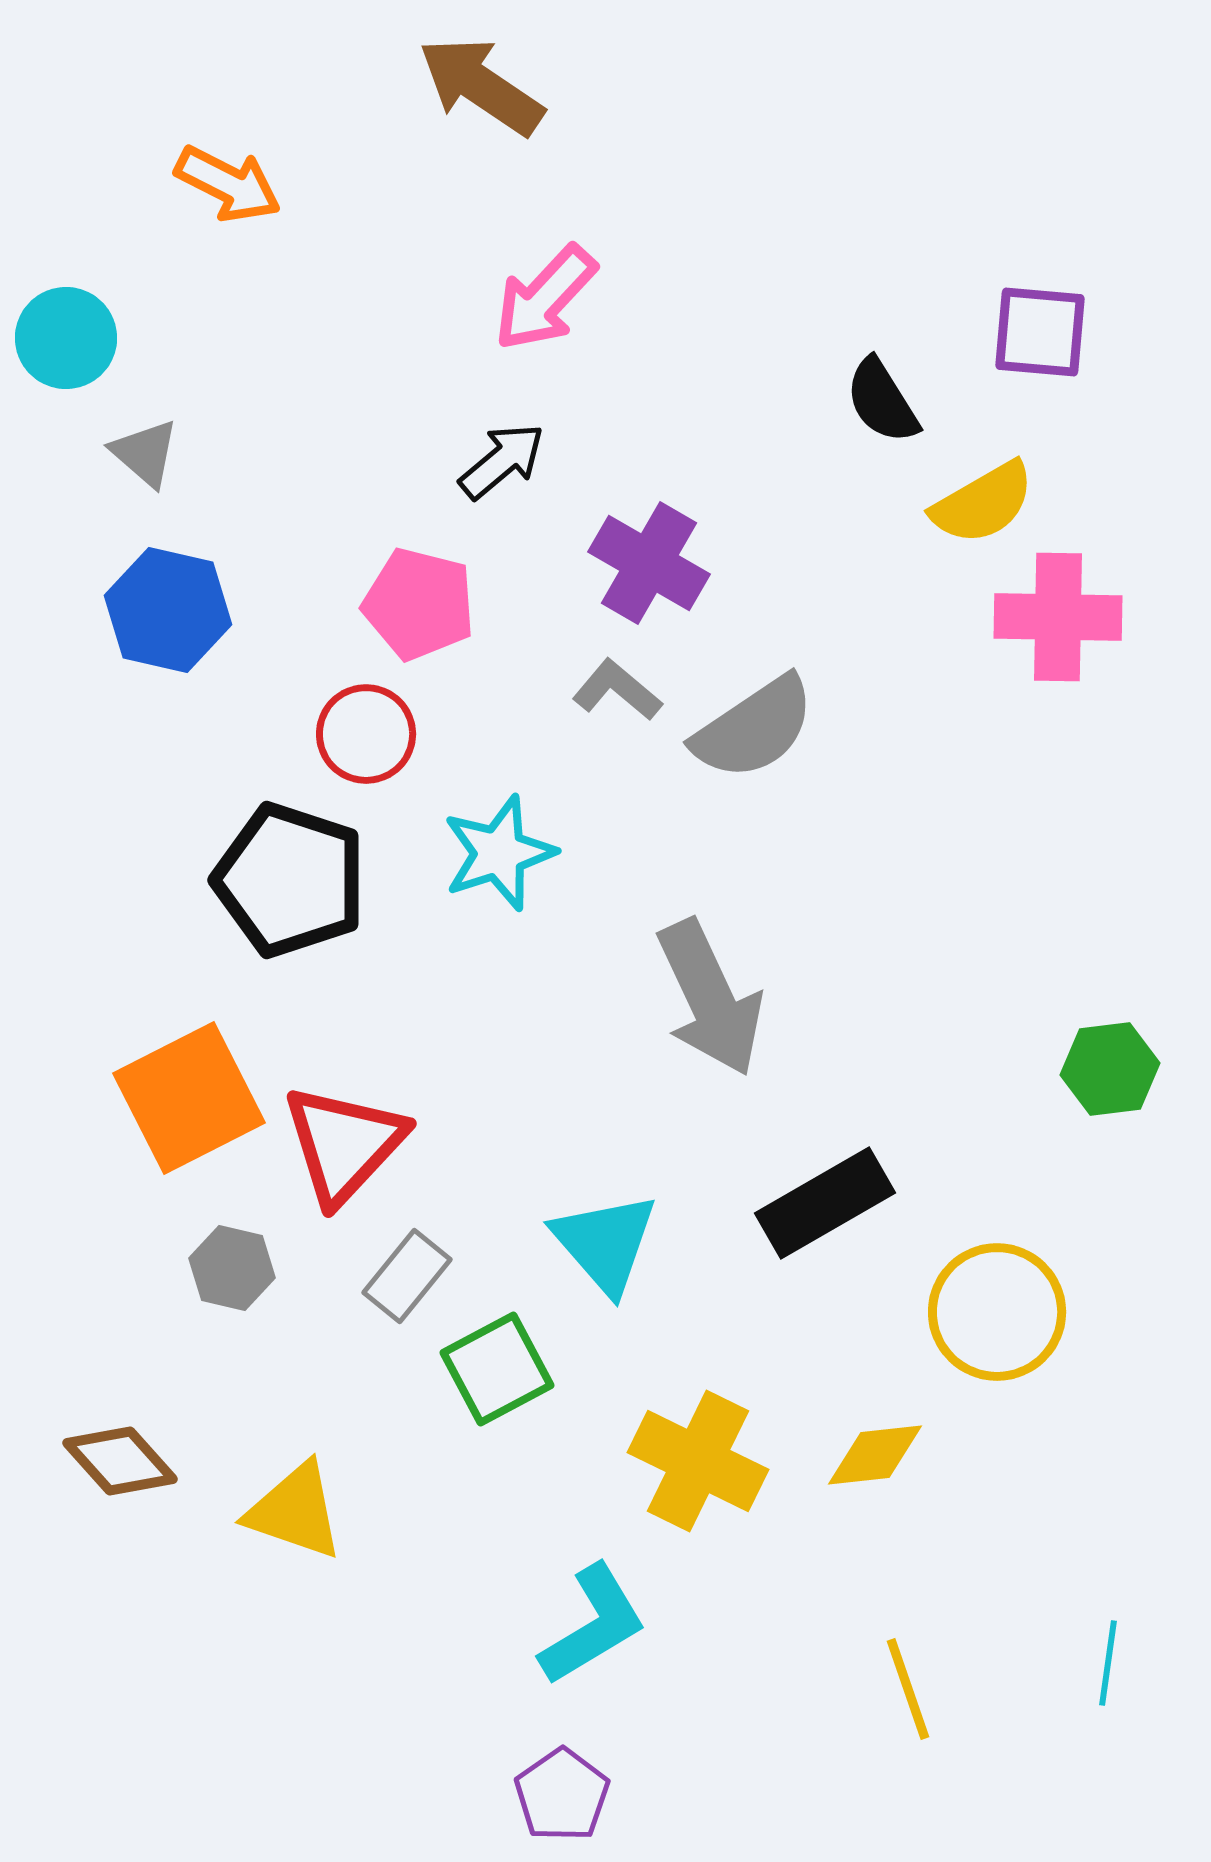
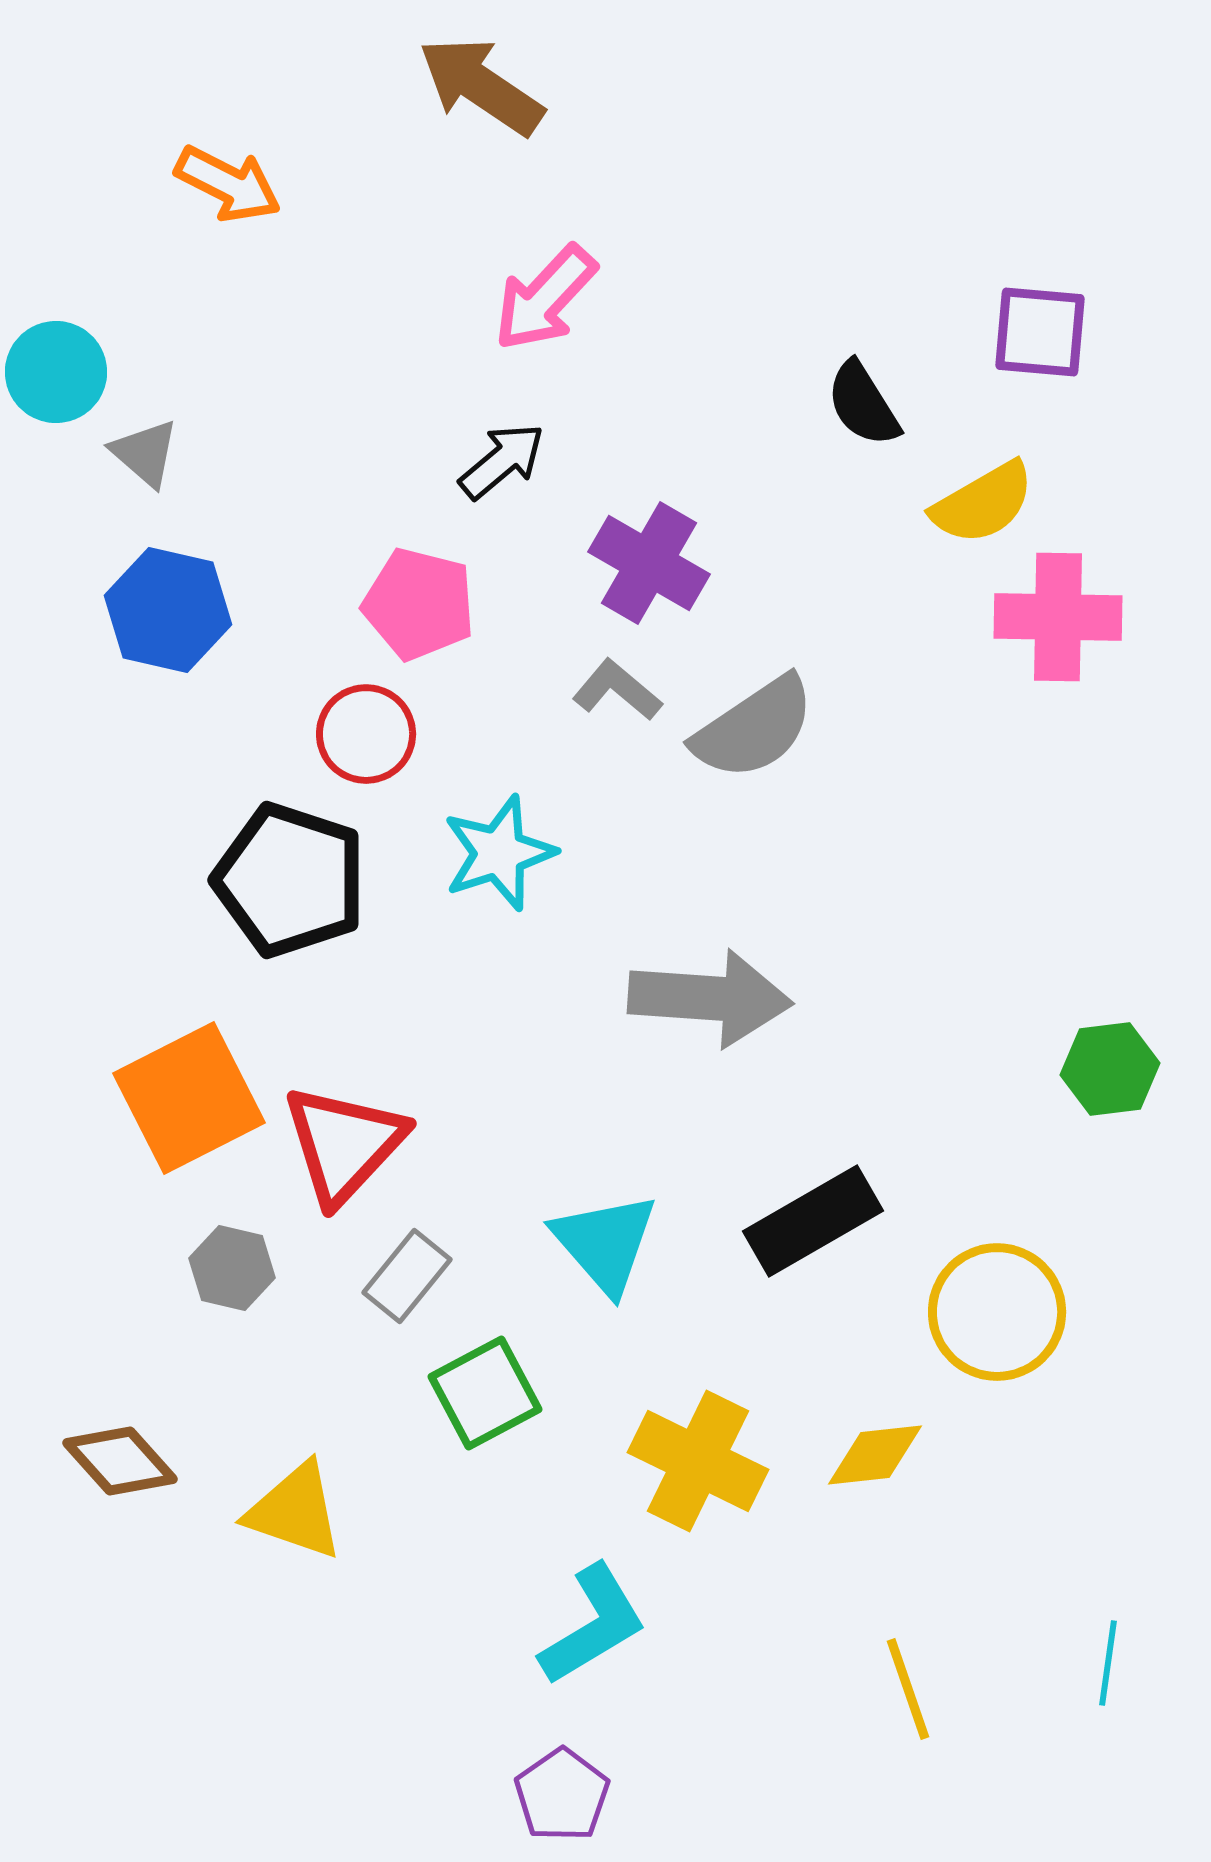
cyan circle: moved 10 px left, 34 px down
black semicircle: moved 19 px left, 3 px down
gray arrow: rotated 61 degrees counterclockwise
black rectangle: moved 12 px left, 18 px down
green square: moved 12 px left, 24 px down
